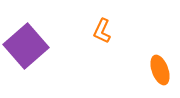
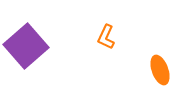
orange L-shape: moved 4 px right, 6 px down
